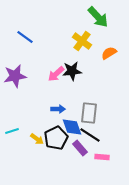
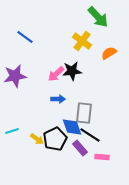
blue arrow: moved 10 px up
gray rectangle: moved 5 px left
black pentagon: moved 1 px left, 1 px down
